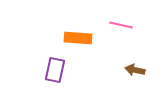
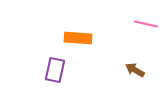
pink line: moved 25 px right, 1 px up
brown arrow: rotated 18 degrees clockwise
